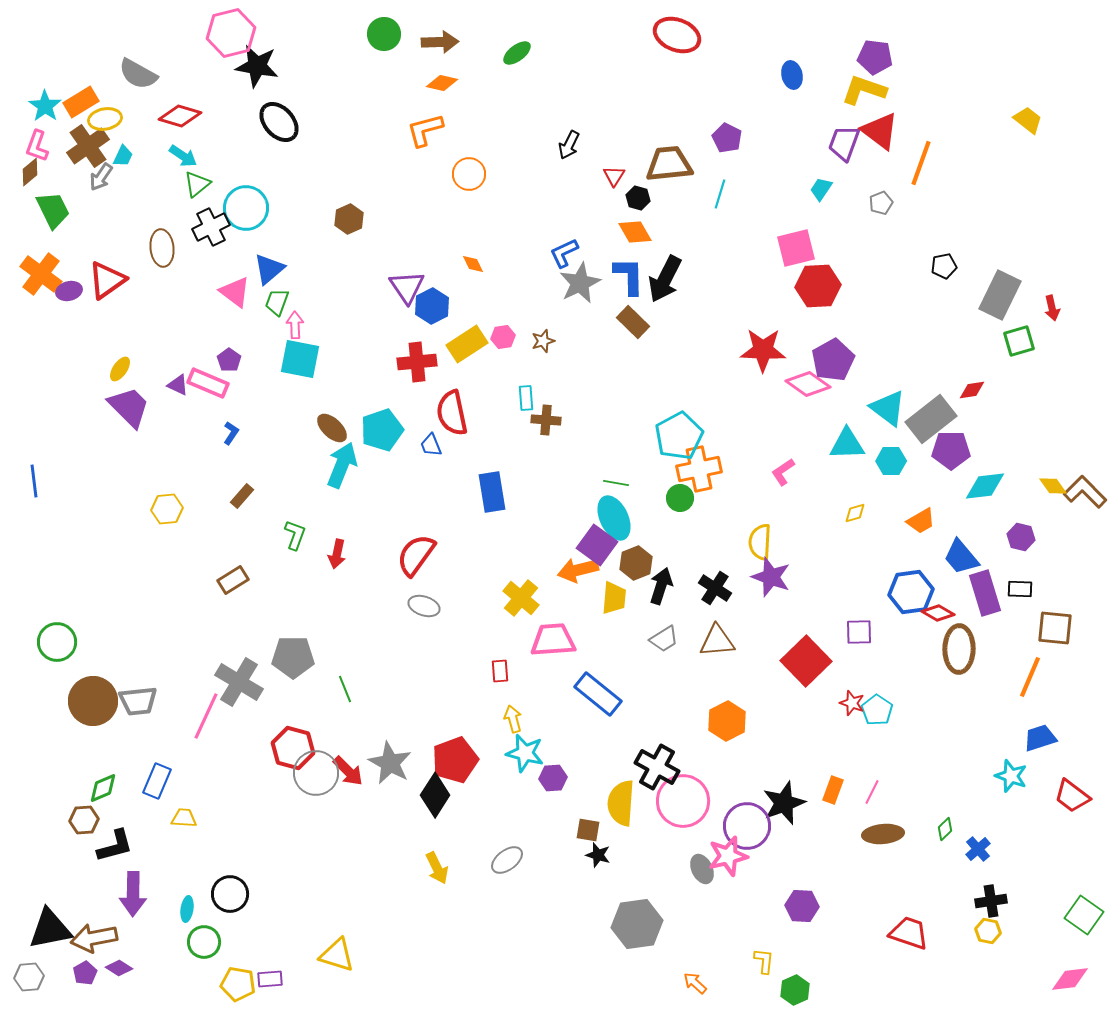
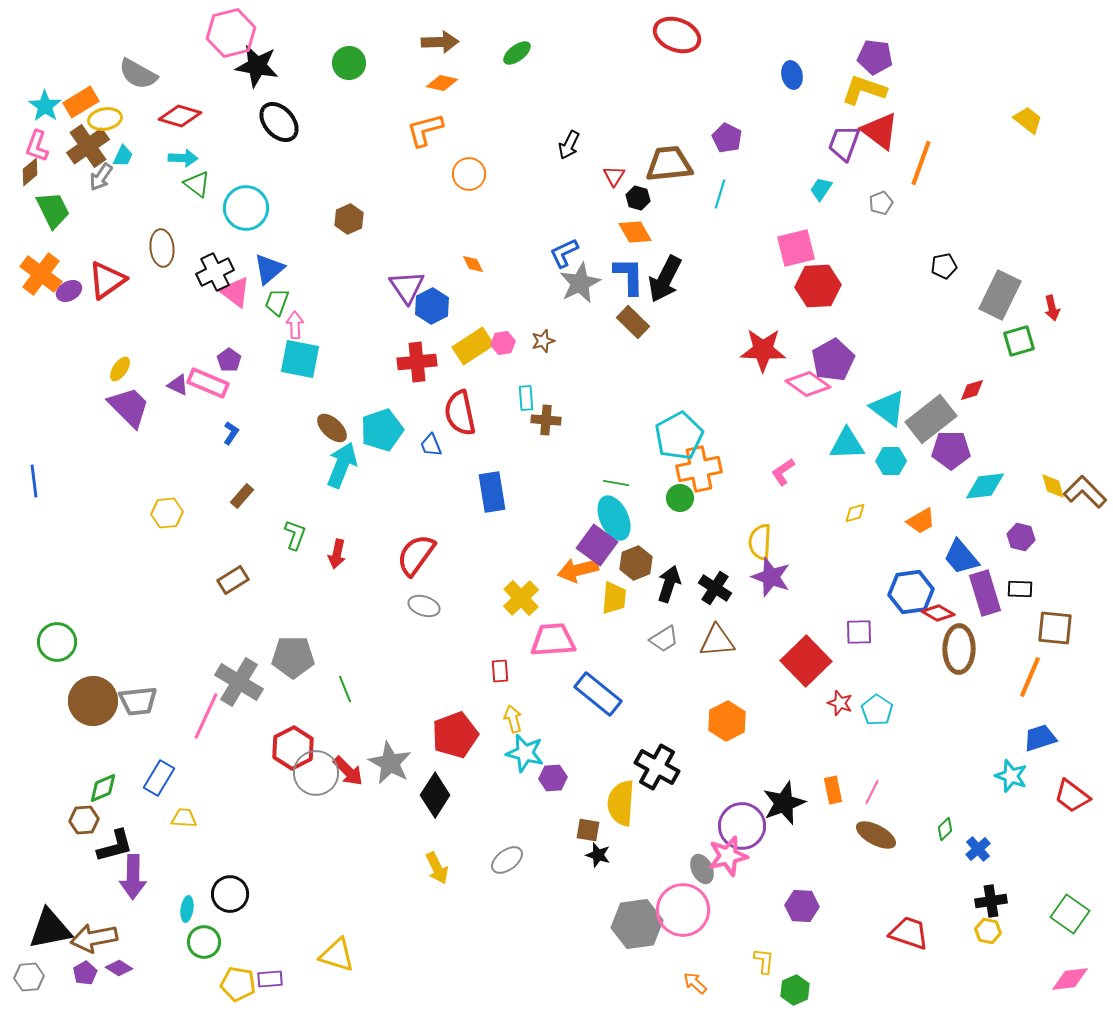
green circle at (384, 34): moved 35 px left, 29 px down
cyan arrow at (183, 156): moved 2 px down; rotated 32 degrees counterclockwise
green triangle at (197, 184): rotated 44 degrees counterclockwise
black cross at (211, 227): moved 4 px right, 45 px down
purple ellipse at (69, 291): rotated 15 degrees counterclockwise
pink hexagon at (503, 337): moved 6 px down
yellow rectangle at (467, 344): moved 6 px right, 2 px down
red diamond at (972, 390): rotated 8 degrees counterclockwise
red semicircle at (452, 413): moved 8 px right
yellow diamond at (1053, 486): rotated 20 degrees clockwise
yellow hexagon at (167, 509): moved 4 px down
black arrow at (661, 586): moved 8 px right, 2 px up
yellow cross at (521, 598): rotated 6 degrees clockwise
red star at (852, 703): moved 12 px left
red hexagon at (293, 748): rotated 18 degrees clockwise
red pentagon at (455, 760): moved 25 px up
blue rectangle at (157, 781): moved 2 px right, 3 px up; rotated 8 degrees clockwise
orange rectangle at (833, 790): rotated 32 degrees counterclockwise
pink circle at (683, 801): moved 109 px down
purple circle at (747, 826): moved 5 px left
brown ellipse at (883, 834): moved 7 px left, 1 px down; rotated 33 degrees clockwise
purple arrow at (133, 894): moved 17 px up
green square at (1084, 915): moved 14 px left, 1 px up
